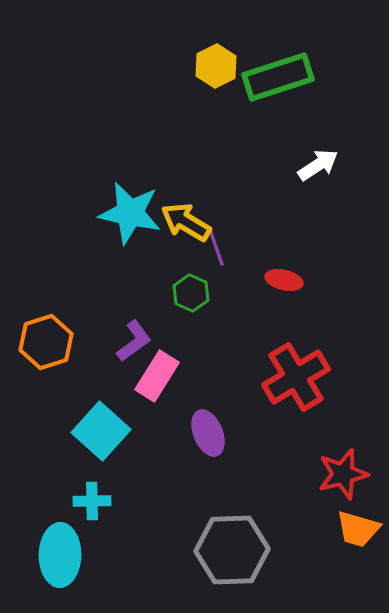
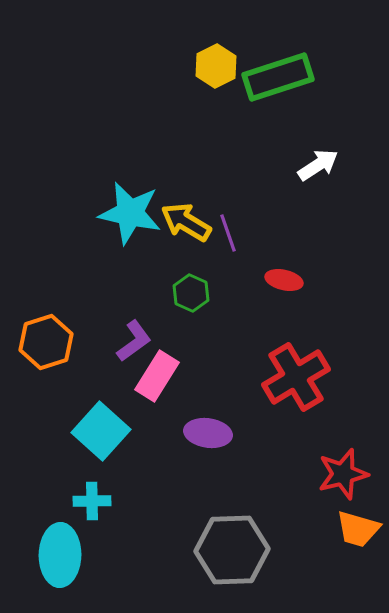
purple line: moved 12 px right, 14 px up
purple ellipse: rotated 60 degrees counterclockwise
